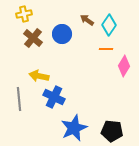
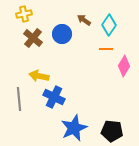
brown arrow: moved 3 px left
